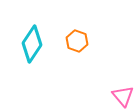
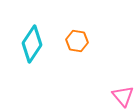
orange hexagon: rotated 10 degrees counterclockwise
